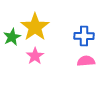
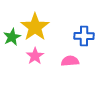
pink semicircle: moved 16 px left
